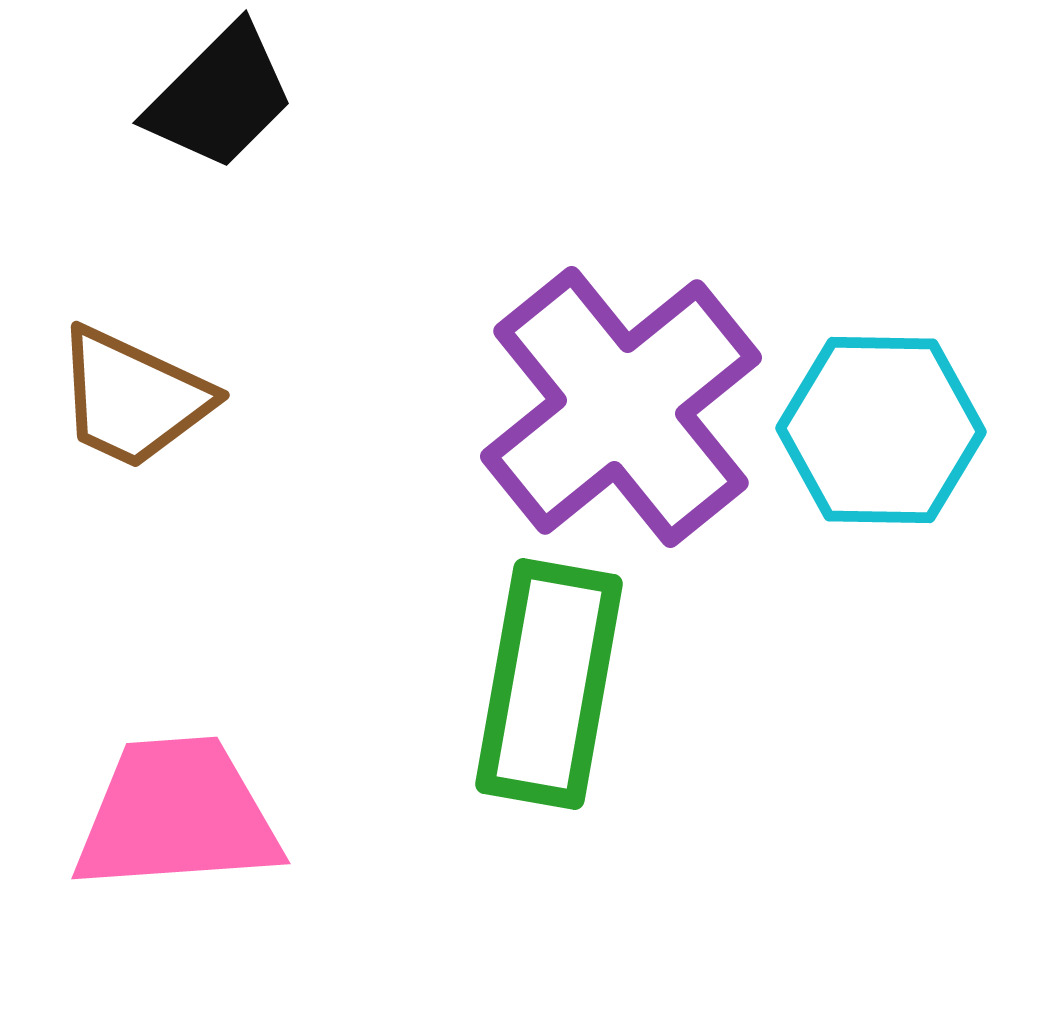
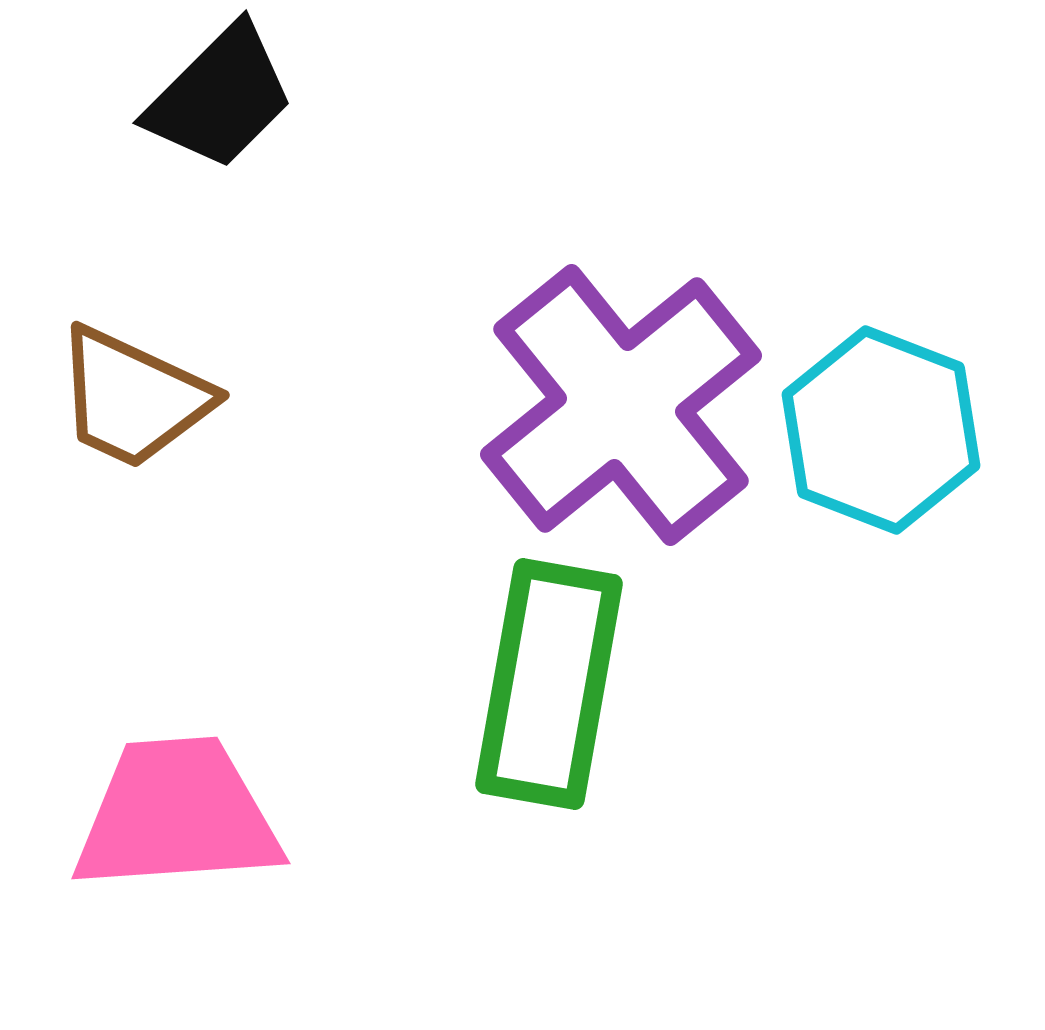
purple cross: moved 2 px up
cyan hexagon: rotated 20 degrees clockwise
